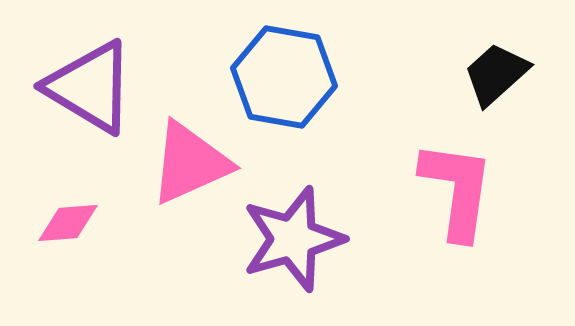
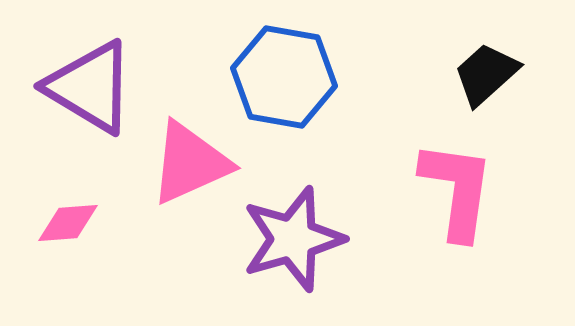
black trapezoid: moved 10 px left
